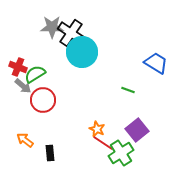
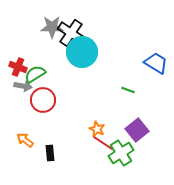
gray arrow: rotated 30 degrees counterclockwise
